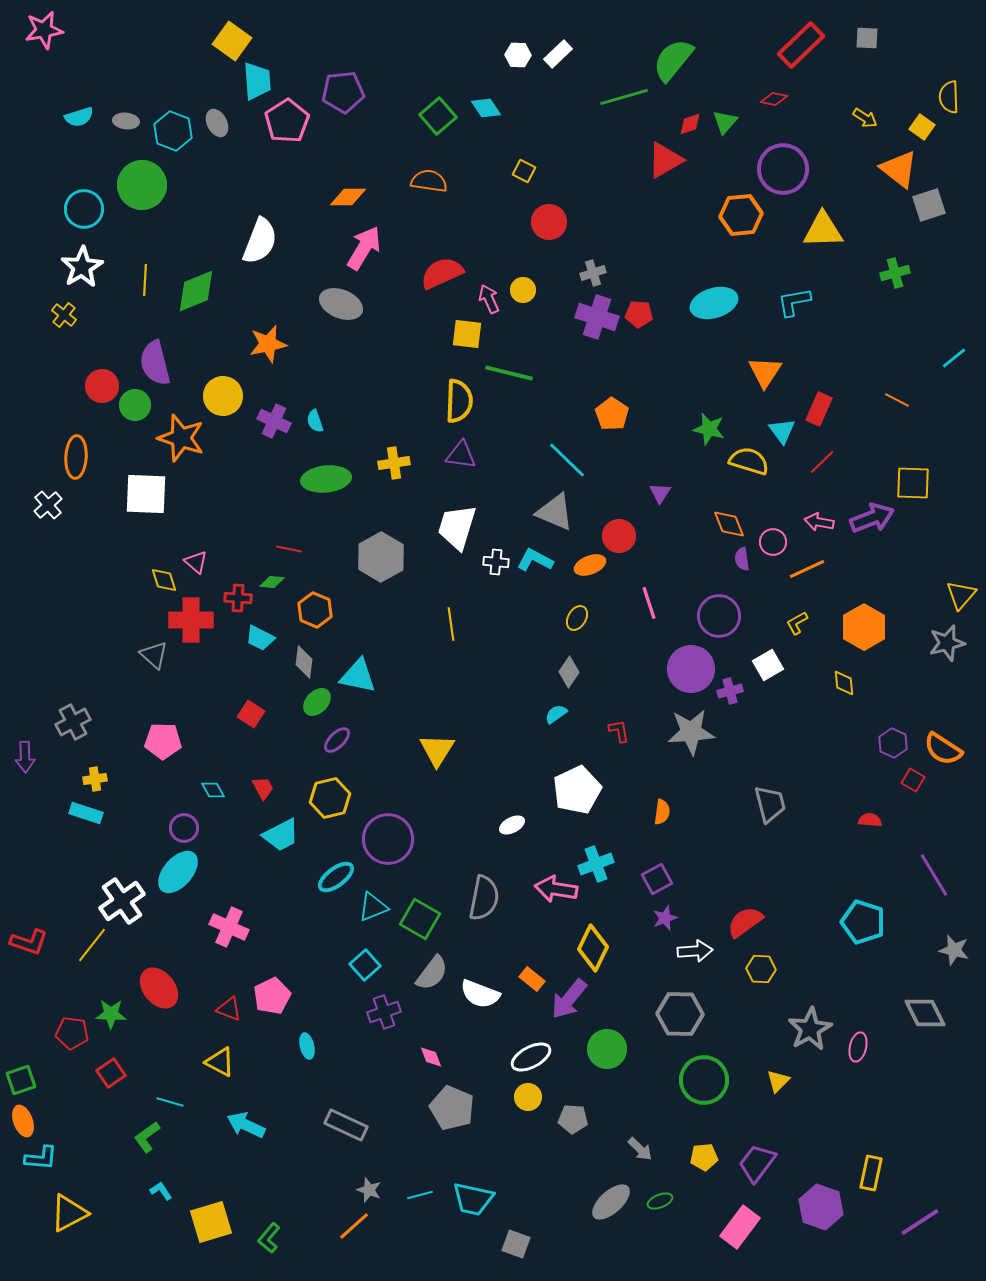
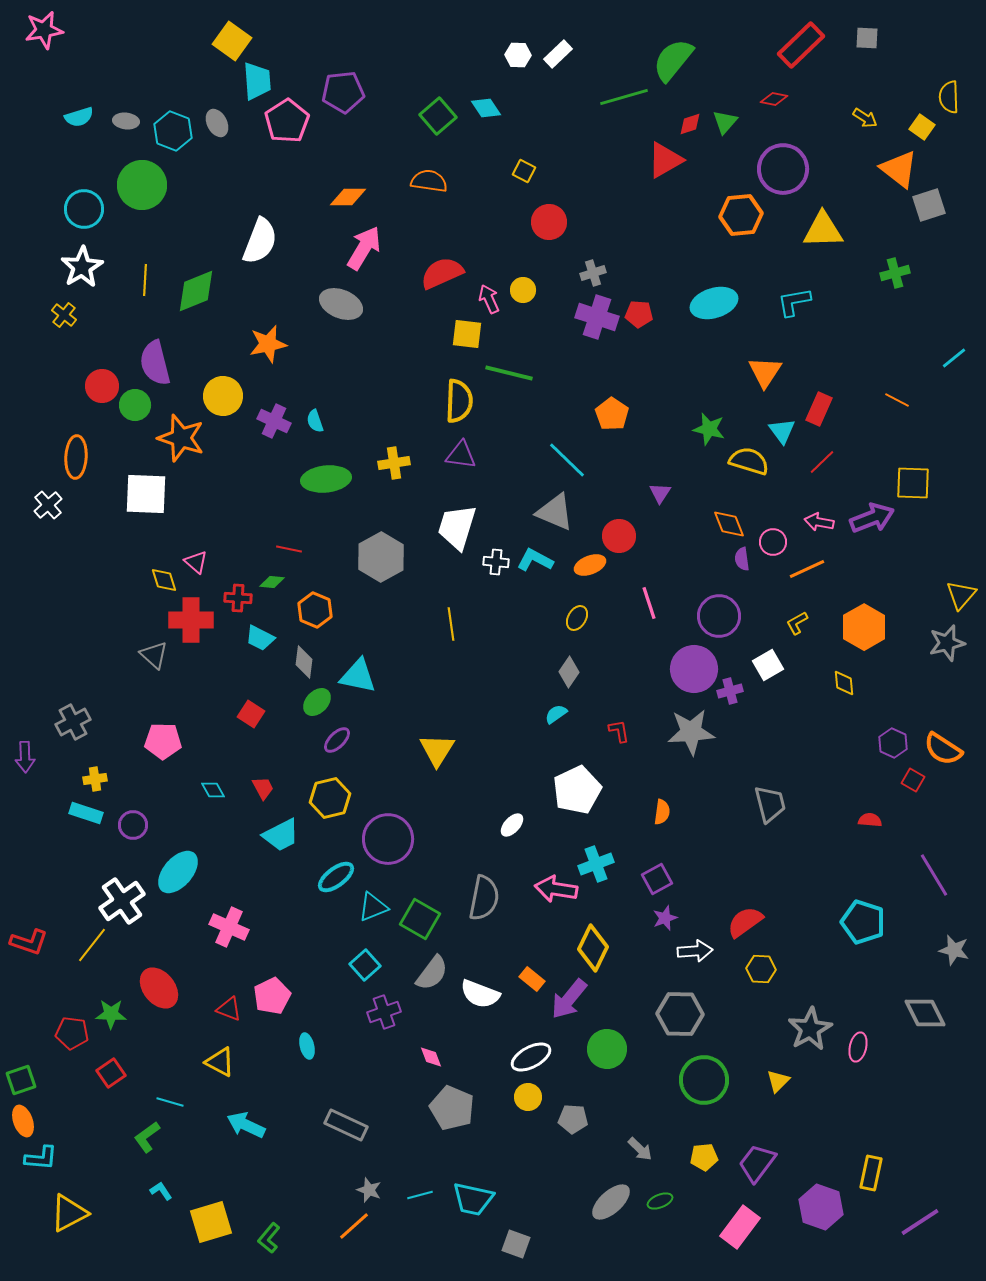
purple circle at (691, 669): moved 3 px right
white ellipse at (512, 825): rotated 20 degrees counterclockwise
purple circle at (184, 828): moved 51 px left, 3 px up
